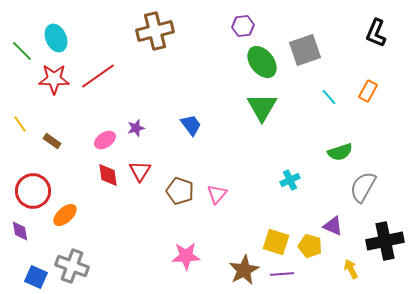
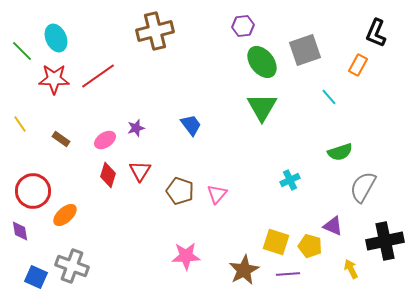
orange rectangle: moved 10 px left, 26 px up
brown rectangle: moved 9 px right, 2 px up
red diamond: rotated 25 degrees clockwise
purple line: moved 6 px right
